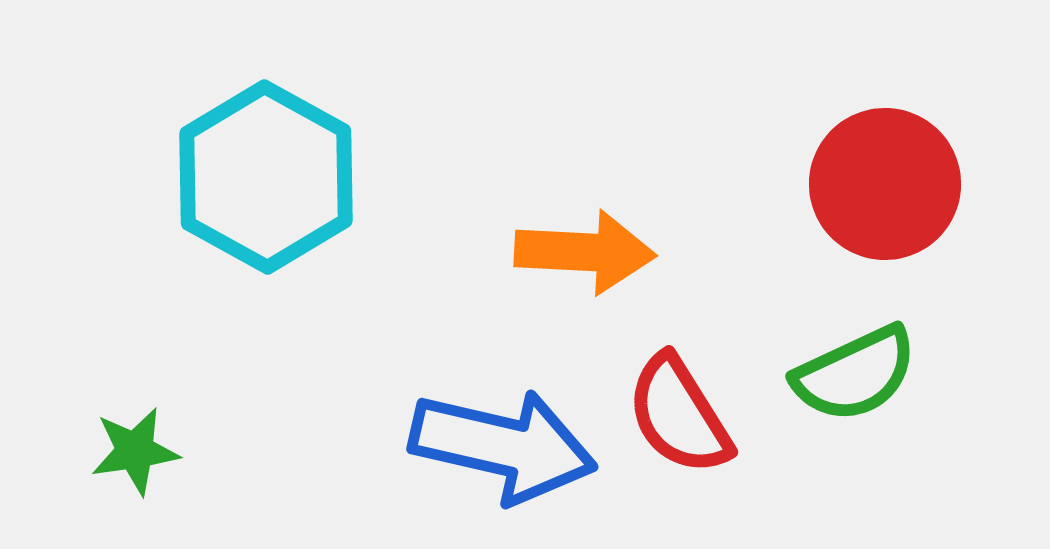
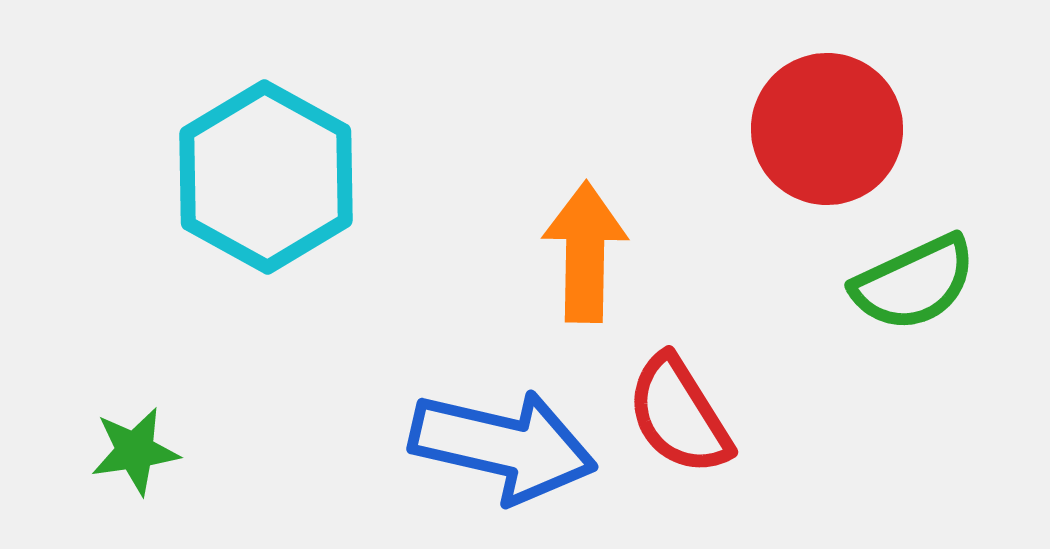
red circle: moved 58 px left, 55 px up
orange arrow: rotated 92 degrees counterclockwise
green semicircle: moved 59 px right, 91 px up
